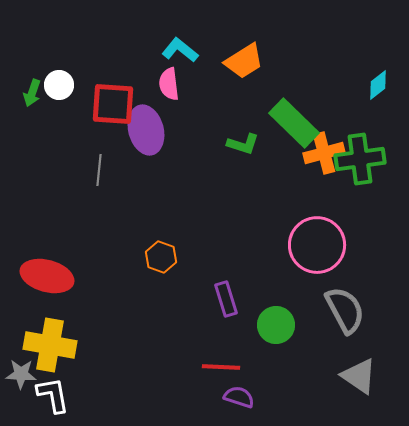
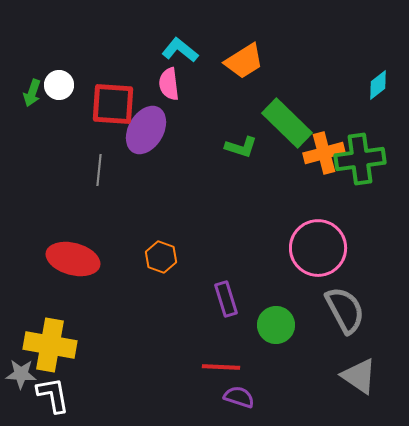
green rectangle: moved 7 px left
purple ellipse: rotated 45 degrees clockwise
green L-shape: moved 2 px left, 3 px down
pink circle: moved 1 px right, 3 px down
red ellipse: moved 26 px right, 17 px up
